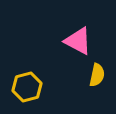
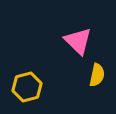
pink triangle: rotated 16 degrees clockwise
